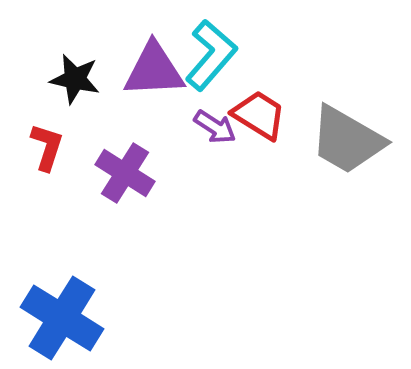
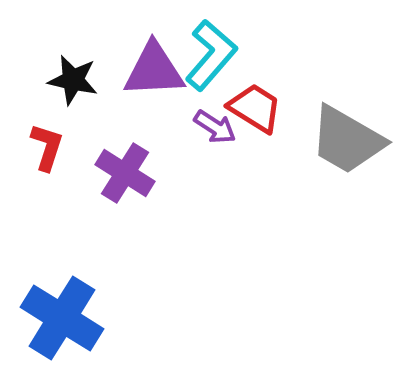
black star: moved 2 px left, 1 px down
red trapezoid: moved 4 px left, 7 px up
